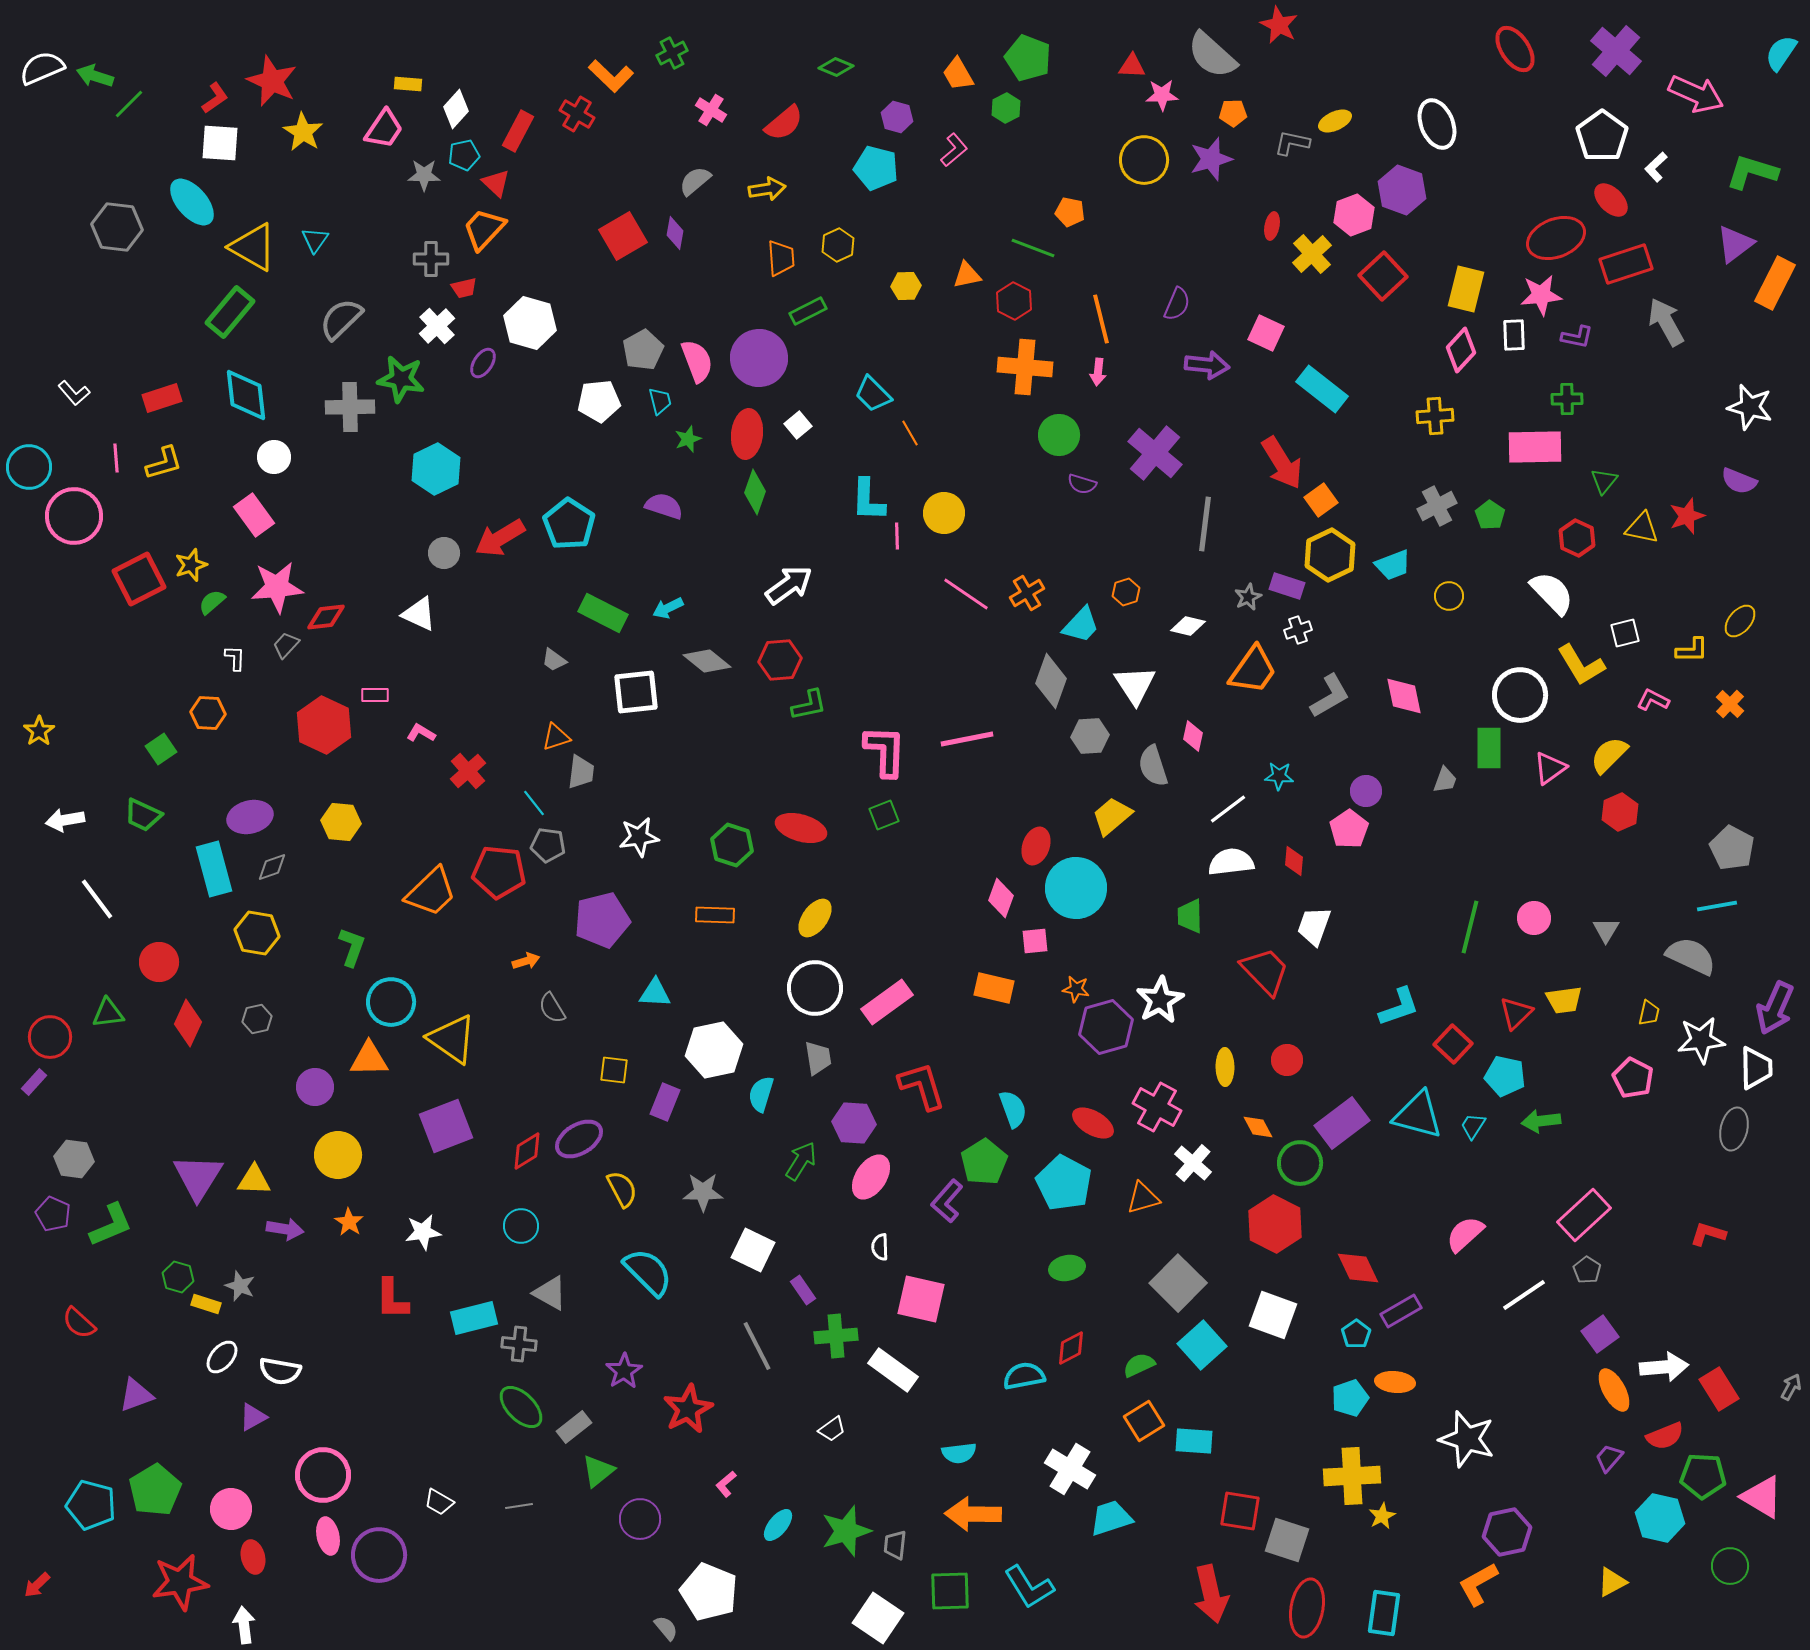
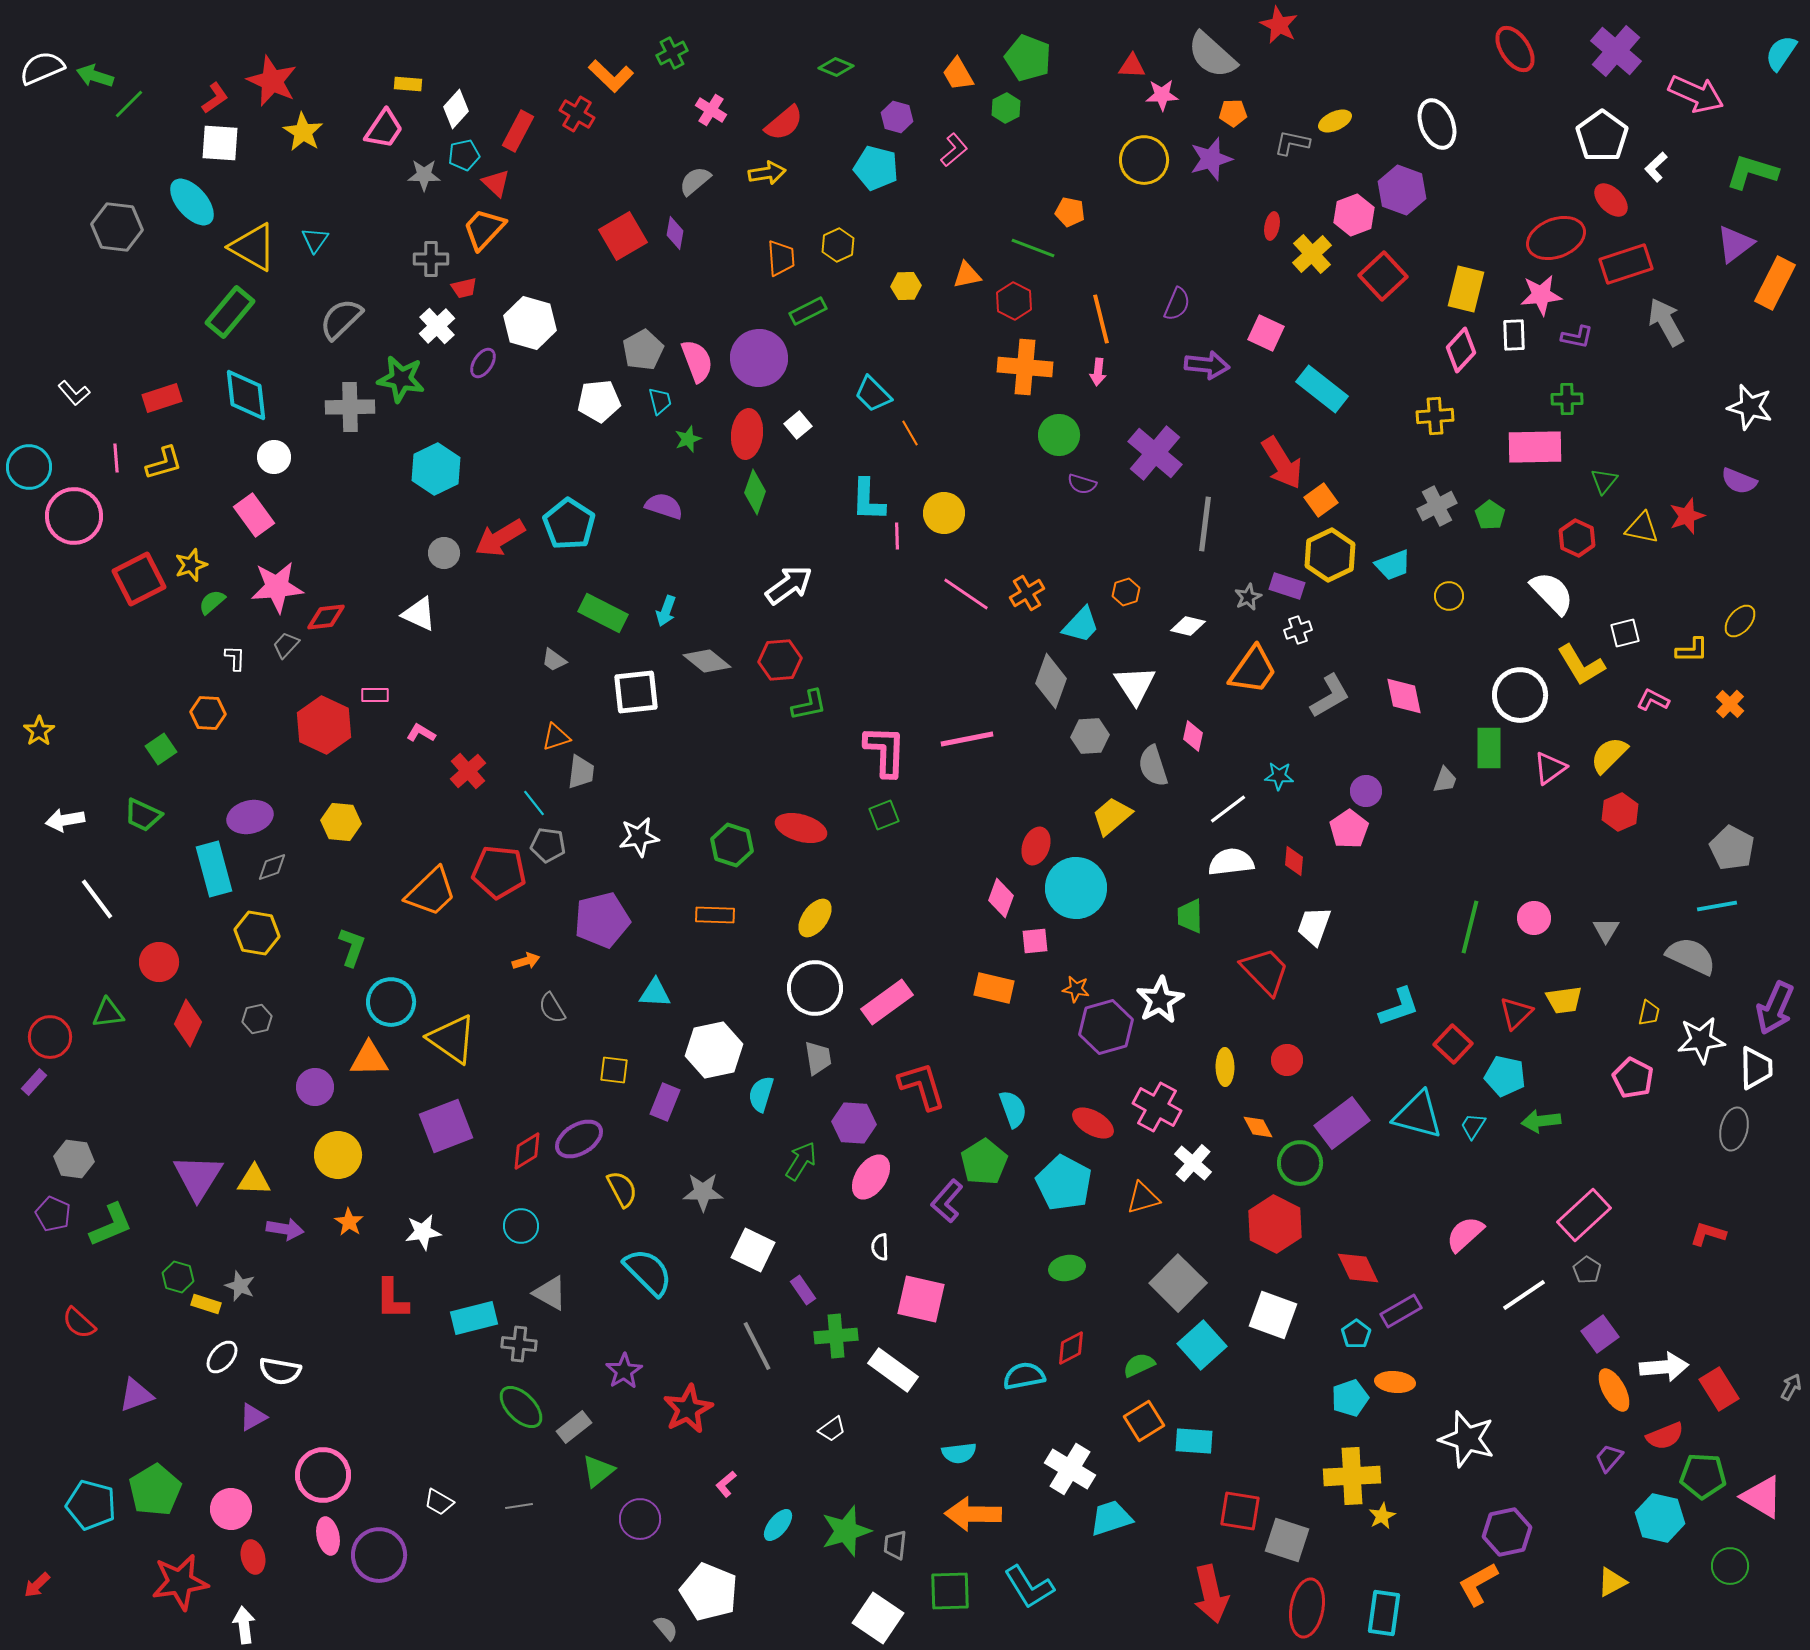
yellow arrow at (767, 189): moved 16 px up
cyan arrow at (668, 608): moved 2 px left, 3 px down; rotated 44 degrees counterclockwise
